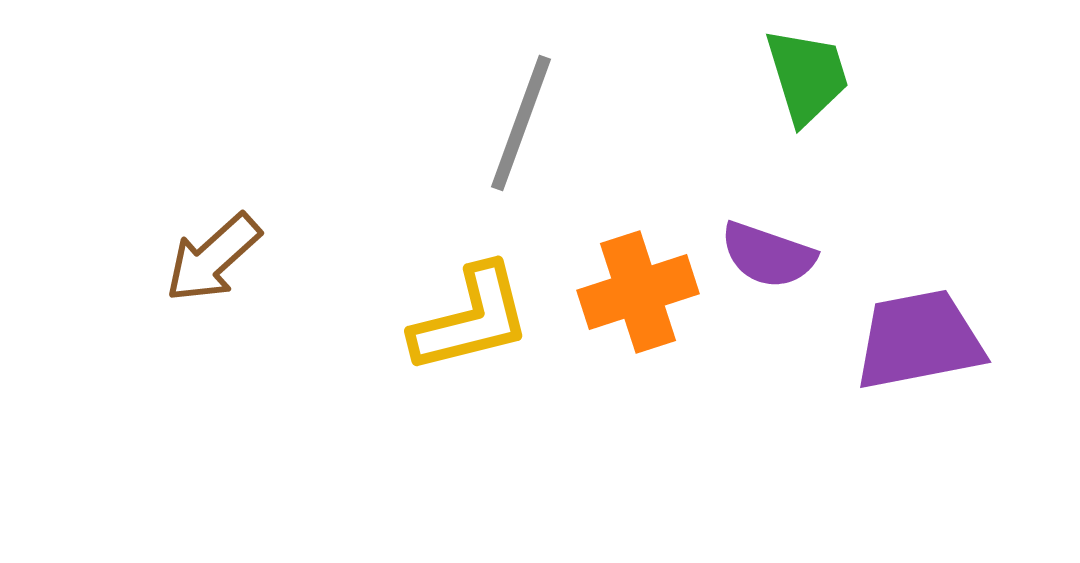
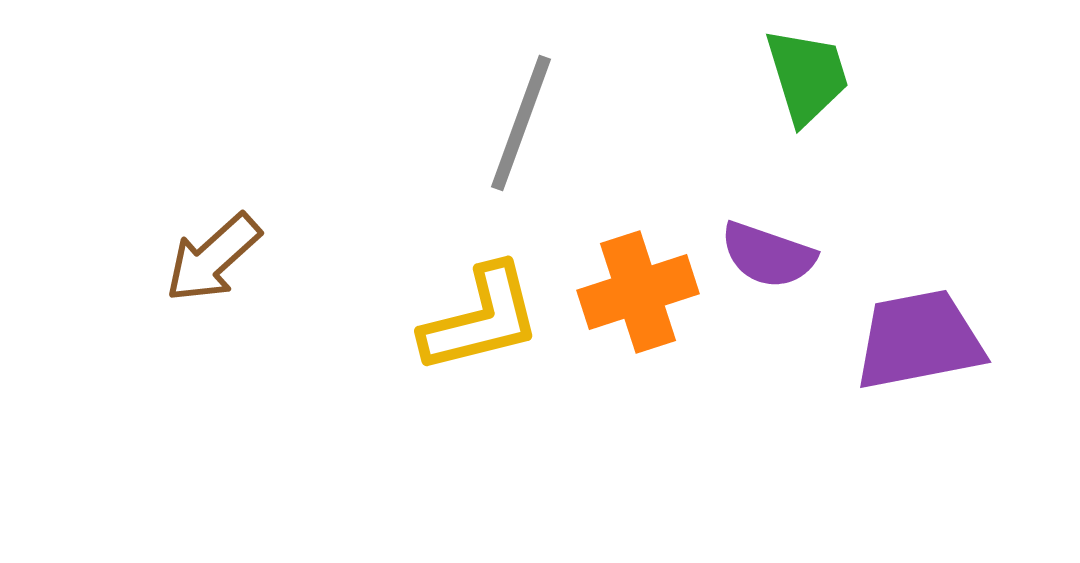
yellow L-shape: moved 10 px right
